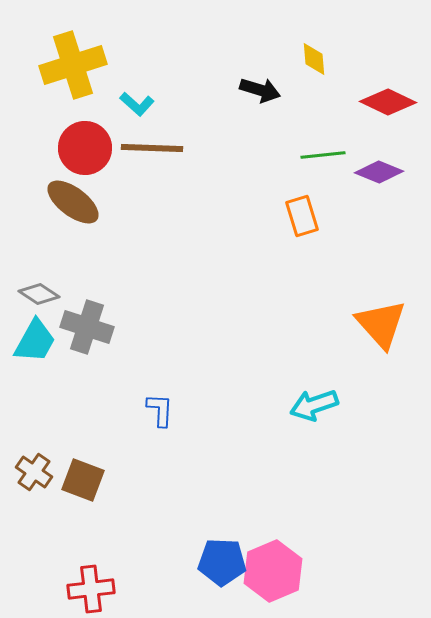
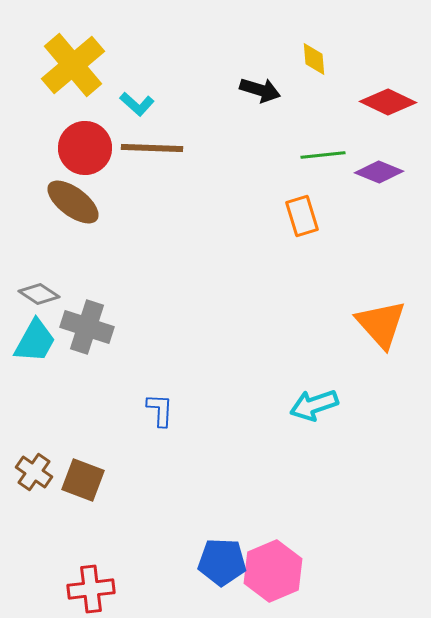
yellow cross: rotated 22 degrees counterclockwise
